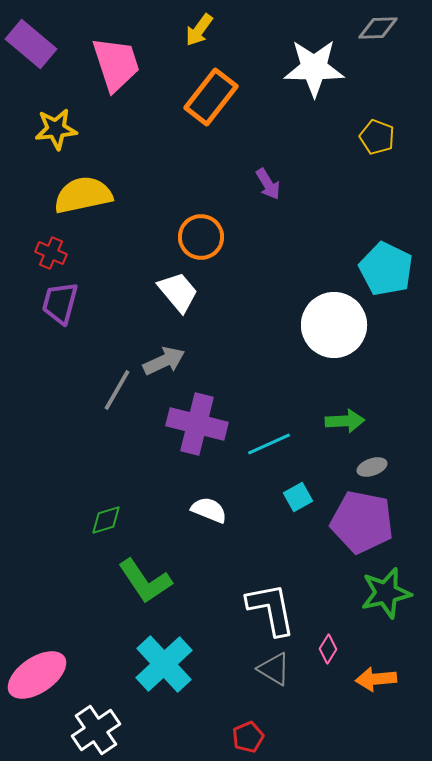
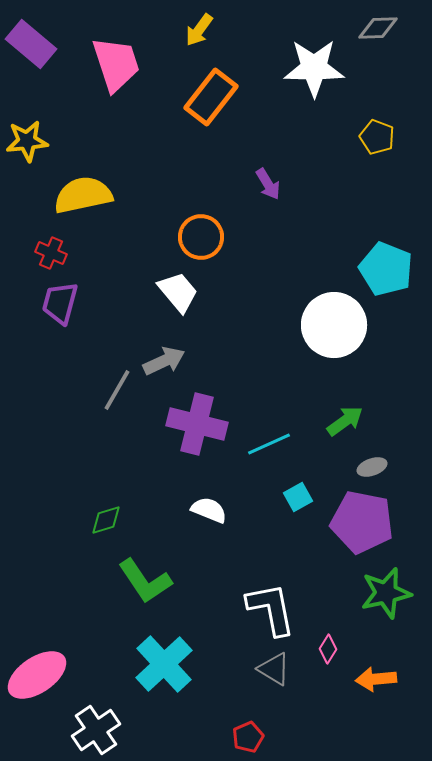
yellow star: moved 29 px left, 12 px down
cyan pentagon: rotated 4 degrees counterclockwise
green arrow: rotated 33 degrees counterclockwise
